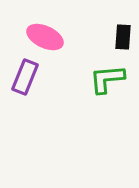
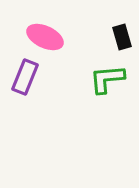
black rectangle: moved 1 px left; rotated 20 degrees counterclockwise
